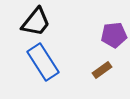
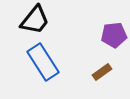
black trapezoid: moved 1 px left, 2 px up
brown rectangle: moved 2 px down
